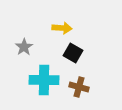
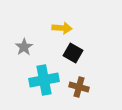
cyan cross: rotated 12 degrees counterclockwise
